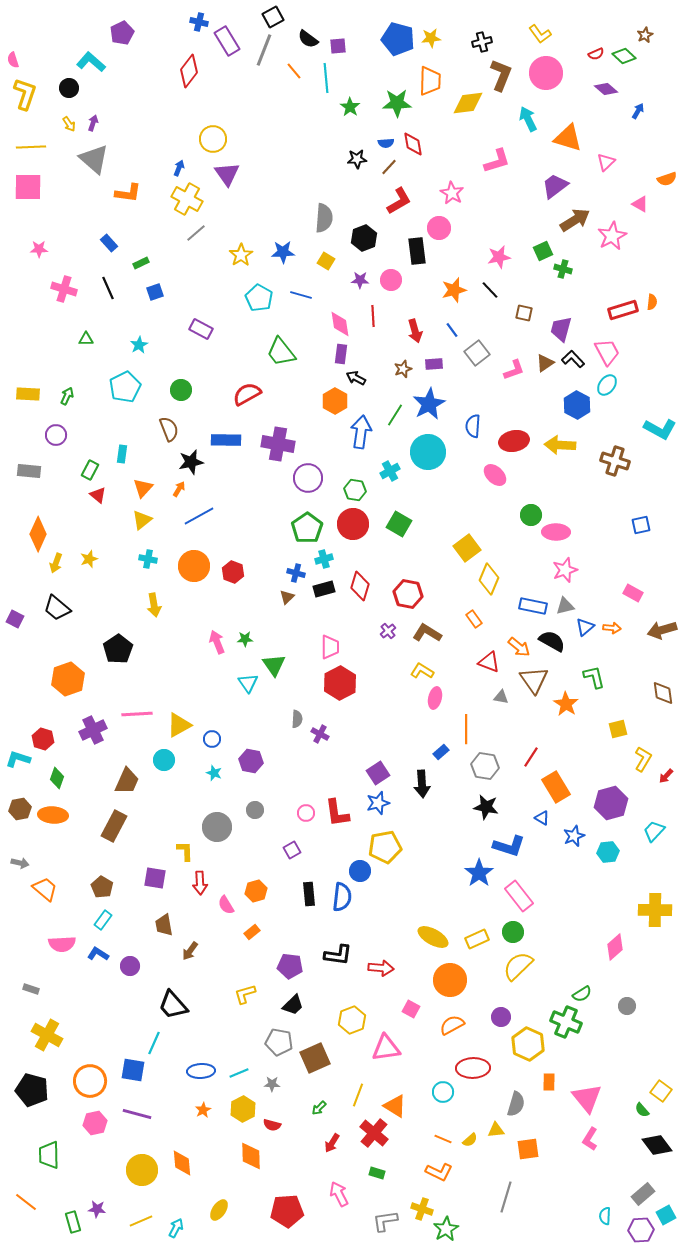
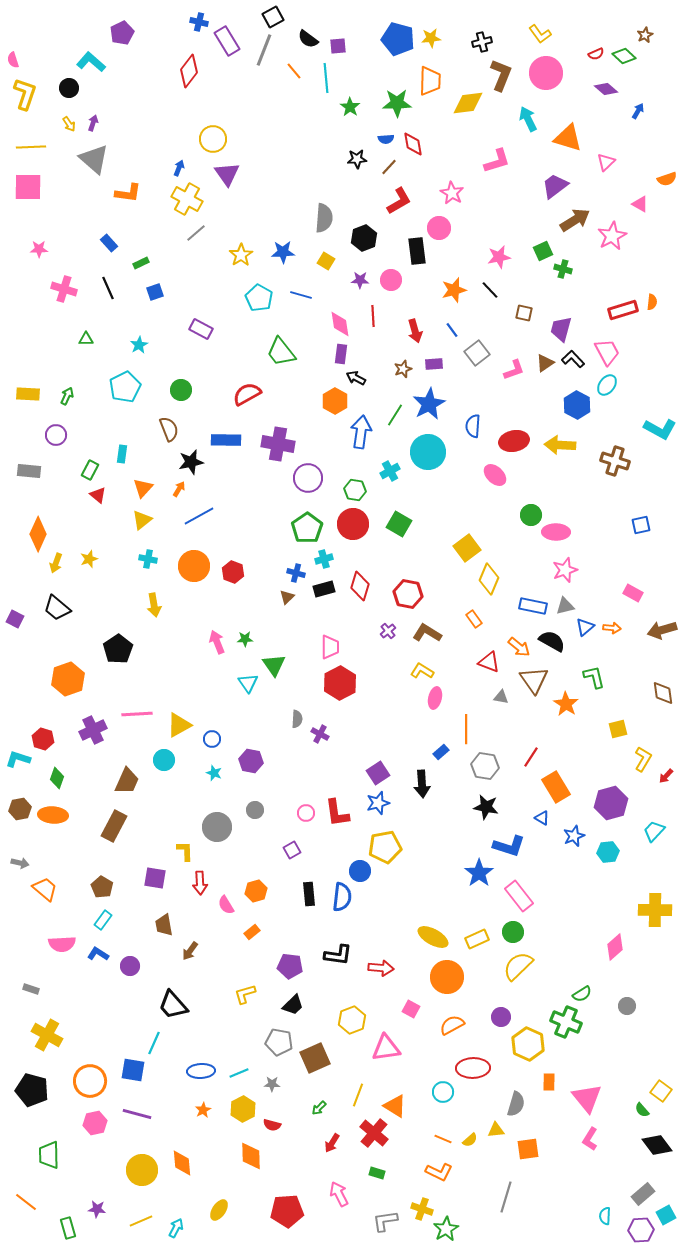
blue semicircle at (386, 143): moved 4 px up
orange circle at (450, 980): moved 3 px left, 3 px up
green rectangle at (73, 1222): moved 5 px left, 6 px down
